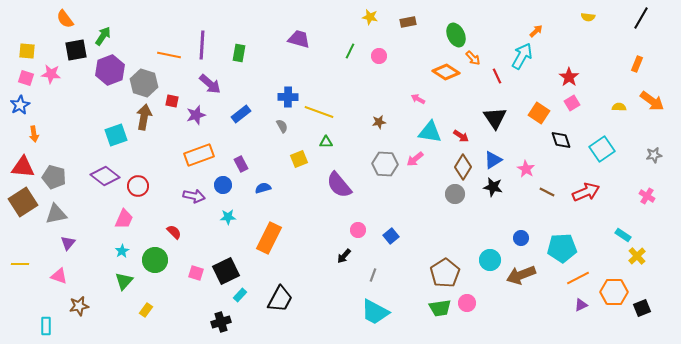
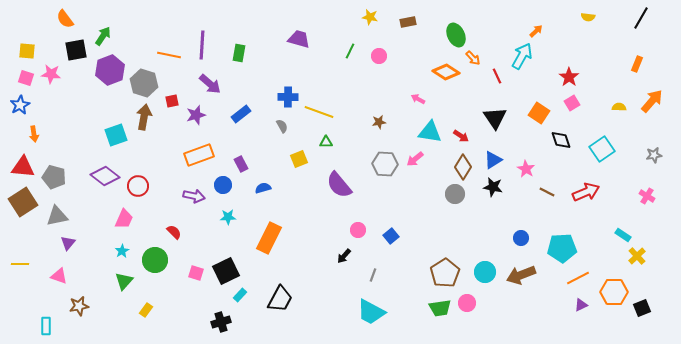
red square at (172, 101): rotated 24 degrees counterclockwise
orange arrow at (652, 101): rotated 85 degrees counterclockwise
gray triangle at (56, 214): moved 1 px right, 2 px down
cyan circle at (490, 260): moved 5 px left, 12 px down
cyan trapezoid at (375, 312): moved 4 px left
